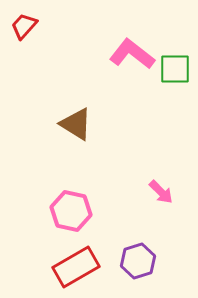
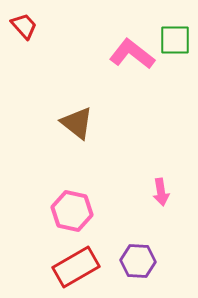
red trapezoid: rotated 96 degrees clockwise
green square: moved 29 px up
brown triangle: moved 1 px right, 1 px up; rotated 6 degrees clockwise
pink arrow: rotated 36 degrees clockwise
pink hexagon: moved 1 px right
purple hexagon: rotated 20 degrees clockwise
